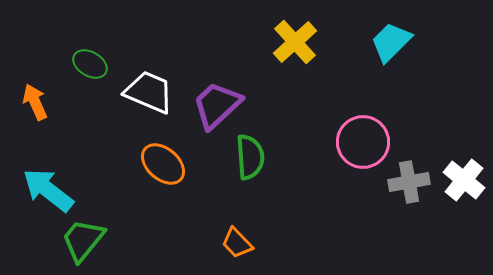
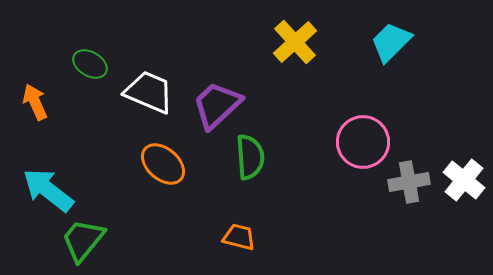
orange trapezoid: moved 2 px right, 6 px up; rotated 148 degrees clockwise
